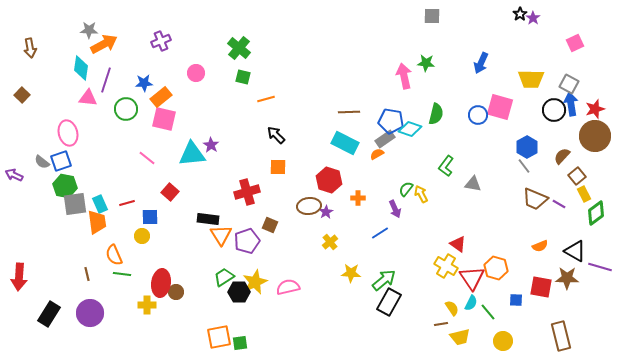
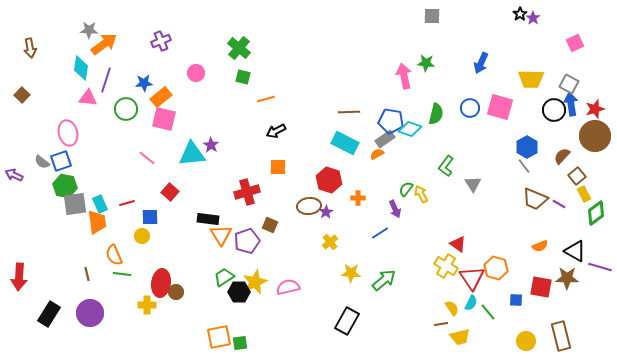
orange arrow at (104, 44): rotated 8 degrees counterclockwise
blue circle at (478, 115): moved 8 px left, 7 px up
black arrow at (276, 135): moved 4 px up; rotated 72 degrees counterclockwise
gray triangle at (473, 184): rotated 48 degrees clockwise
black rectangle at (389, 302): moved 42 px left, 19 px down
yellow circle at (503, 341): moved 23 px right
